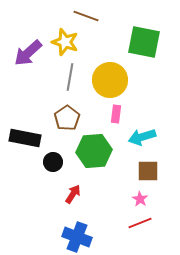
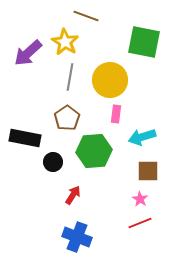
yellow star: rotated 12 degrees clockwise
red arrow: moved 1 px down
